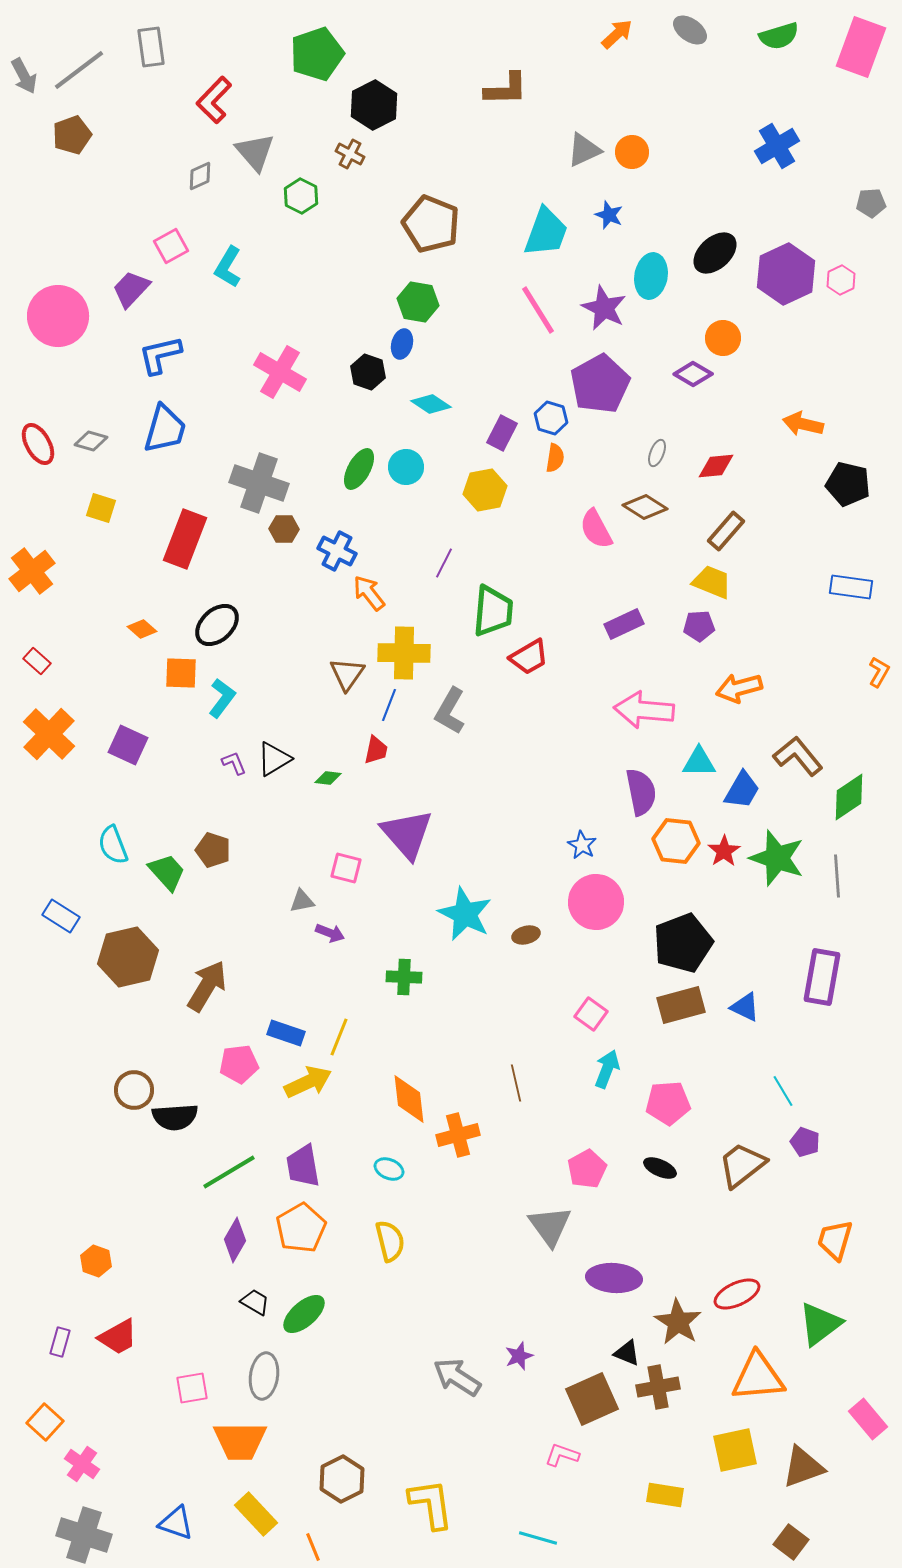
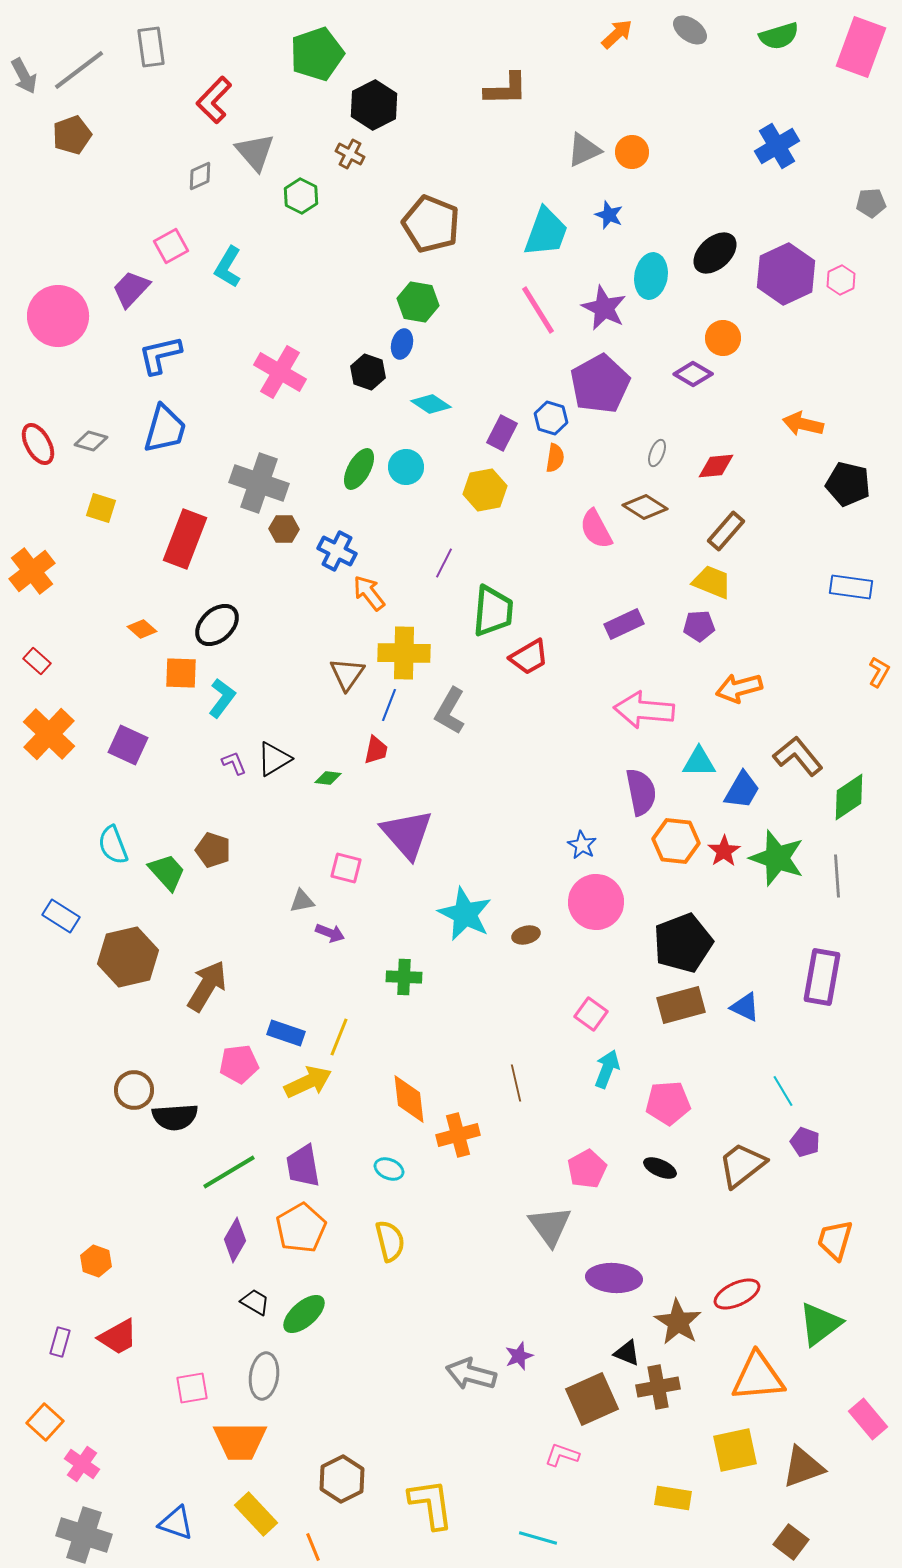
gray arrow at (457, 1377): moved 14 px right, 3 px up; rotated 18 degrees counterclockwise
yellow rectangle at (665, 1495): moved 8 px right, 3 px down
